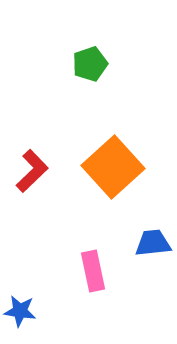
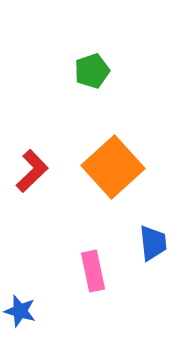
green pentagon: moved 2 px right, 7 px down
blue trapezoid: rotated 90 degrees clockwise
blue star: rotated 8 degrees clockwise
